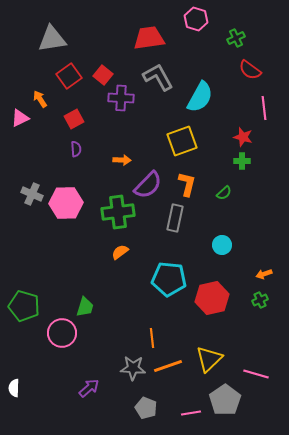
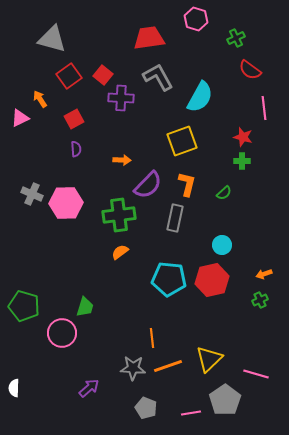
gray triangle at (52, 39): rotated 24 degrees clockwise
green cross at (118, 212): moved 1 px right, 3 px down
red hexagon at (212, 298): moved 18 px up
